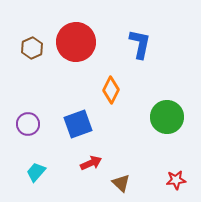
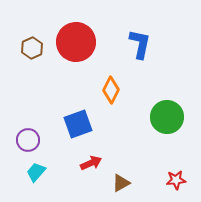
purple circle: moved 16 px down
brown triangle: rotated 48 degrees clockwise
